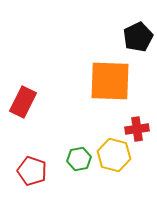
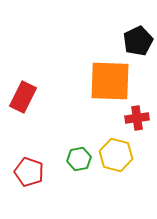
black pentagon: moved 4 px down
red rectangle: moved 5 px up
red cross: moved 11 px up
yellow hexagon: moved 2 px right
red pentagon: moved 3 px left, 1 px down
